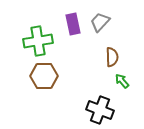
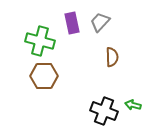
purple rectangle: moved 1 px left, 1 px up
green cross: moved 2 px right; rotated 24 degrees clockwise
green arrow: moved 11 px right, 24 px down; rotated 35 degrees counterclockwise
black cross: moved 4 px right, 1 px down
